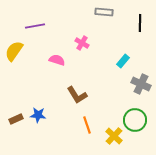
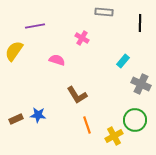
pink cross: moved 5 px up
yellow cross: rotated 18 degrees clockwise
